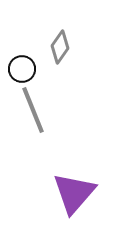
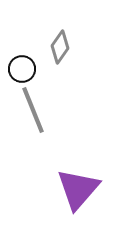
purple triangle: moved 4 px right, 4 px up
